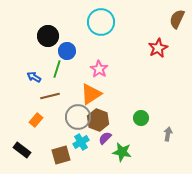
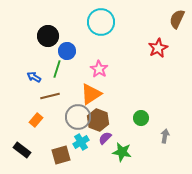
gray arrow: moved 3 px left, 2 px down
